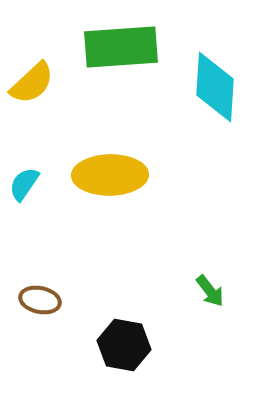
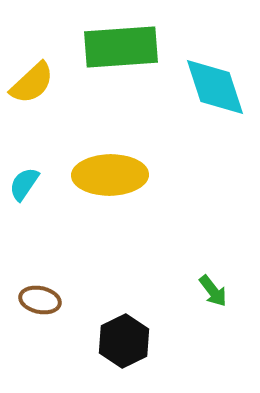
cyan diamond: rotated 22 degrees counterclockwise
green arrow: moved 3 px right
black hexagon: moved 4 px up; rotated 24 degrees clockwise
